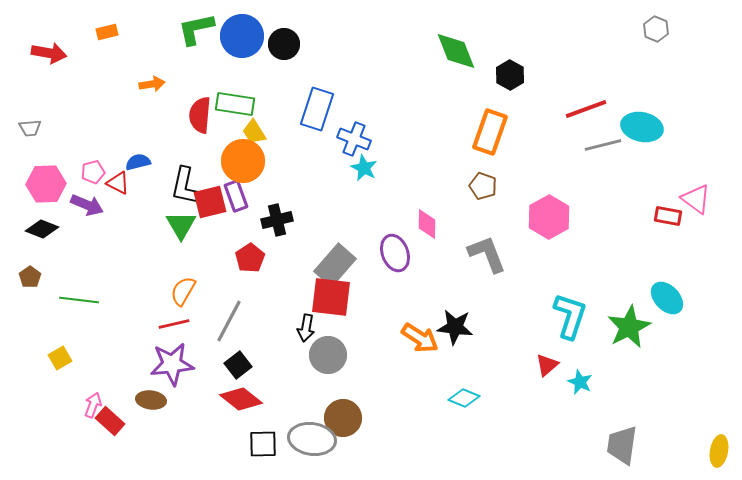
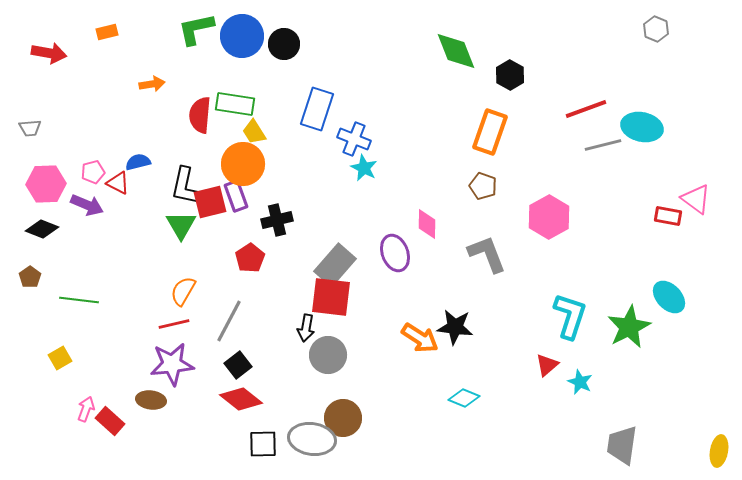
orange circle at (243, 161): moved 3 px down
cyan ellipse at (667, 298): moved 2 px right, 1 px up
pink arrow at (93, 405): moved 7 px left, 4 px down
